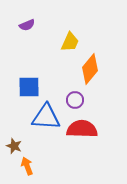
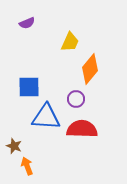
purple semicircle: moved 2 px up
purple circle: moved 1 px right, 1 px up
